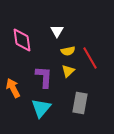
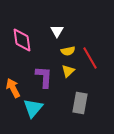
cyan triangle: moved 8 px left
